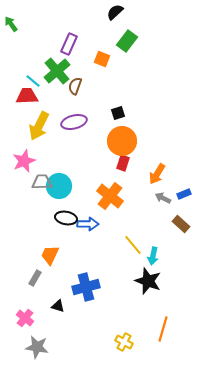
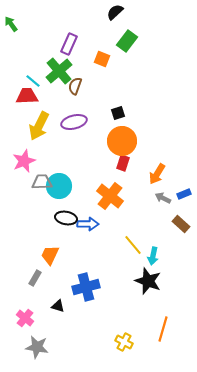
green cross: moved 2 px right
